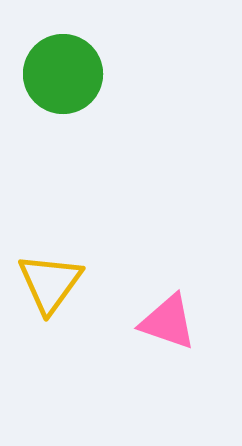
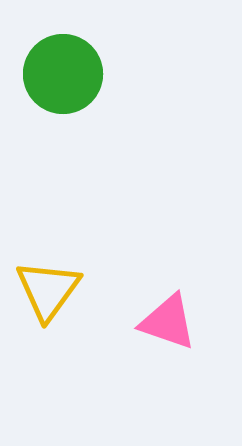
yellow triangle: moved 2 px left, 7 px down
